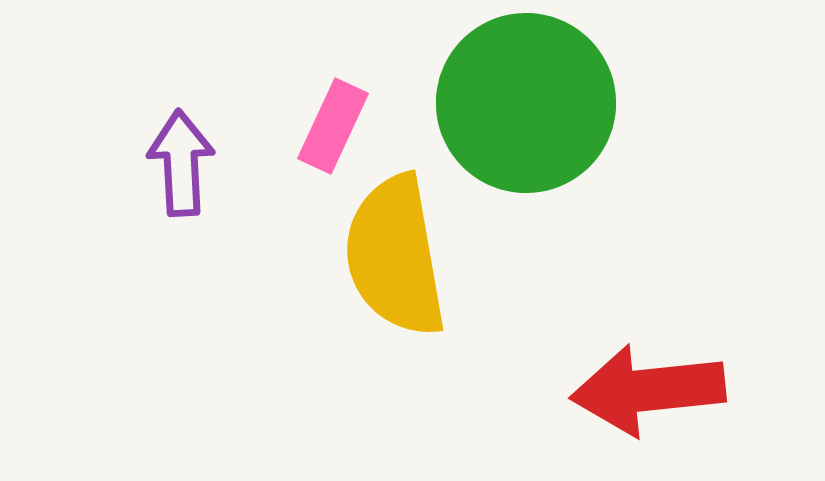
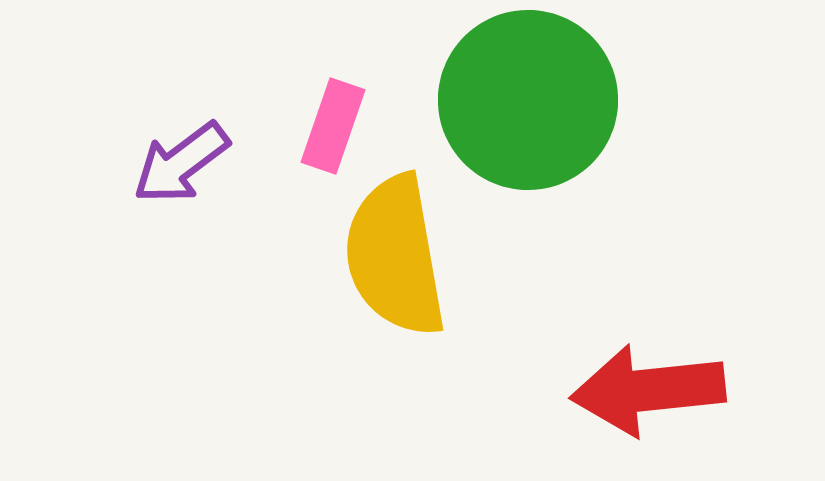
green circle: moved 2 px right, 3 px up
pink rectangle: rotated 6 degrees counterclockwise
purple arrow: rotated 124 degrees counterclockwise
